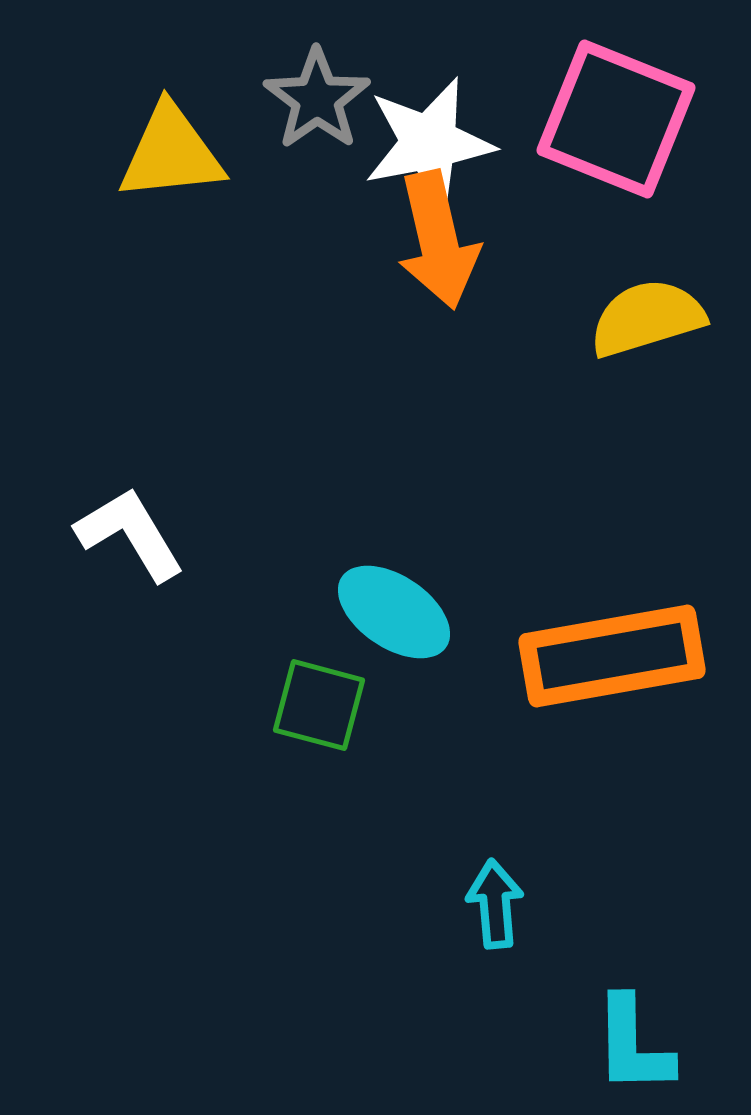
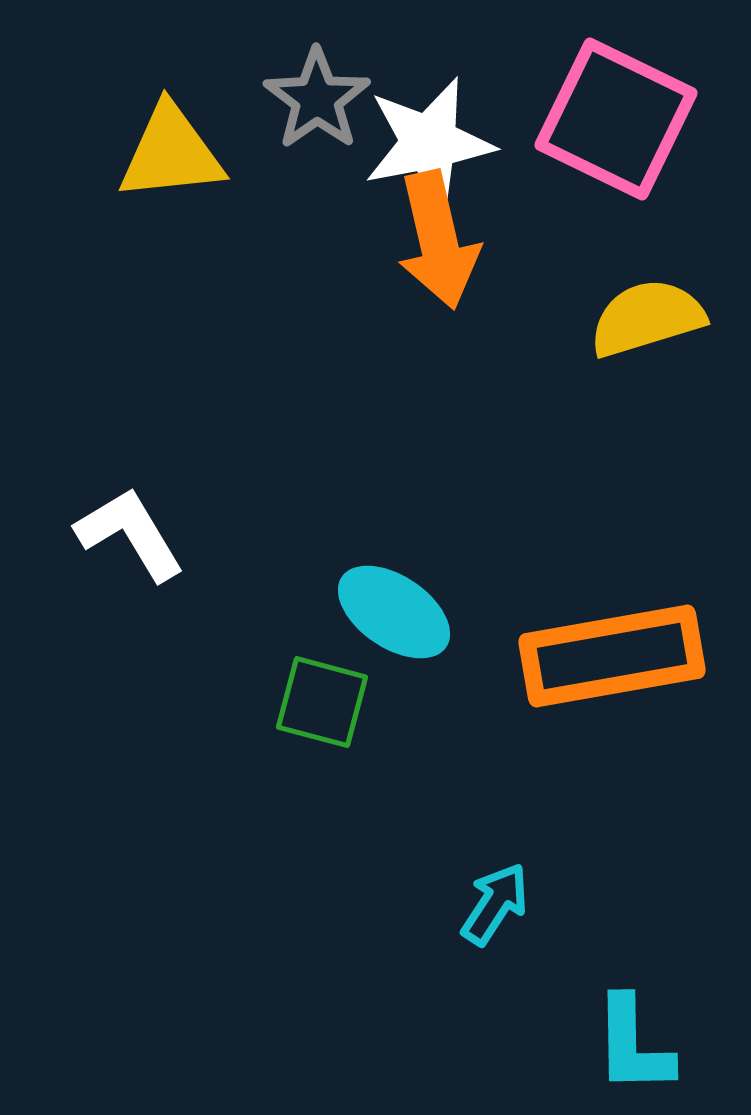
pink square: rotated 4 degrees clockwise
green square: moved 3 px right, 3 px up
cyan arrow: rotated 38 degrees clockwise
